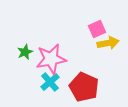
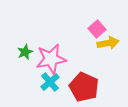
pink square: rotated 18 degrees counterclockwise
